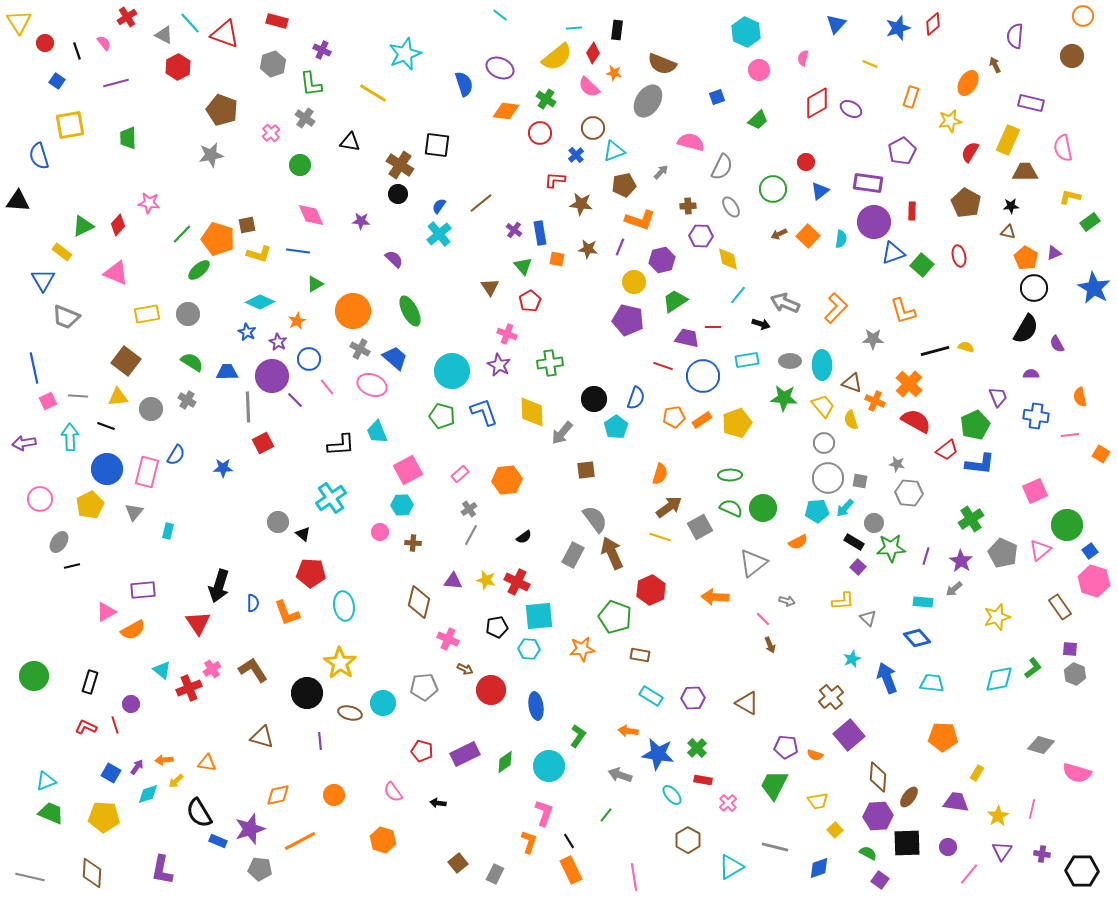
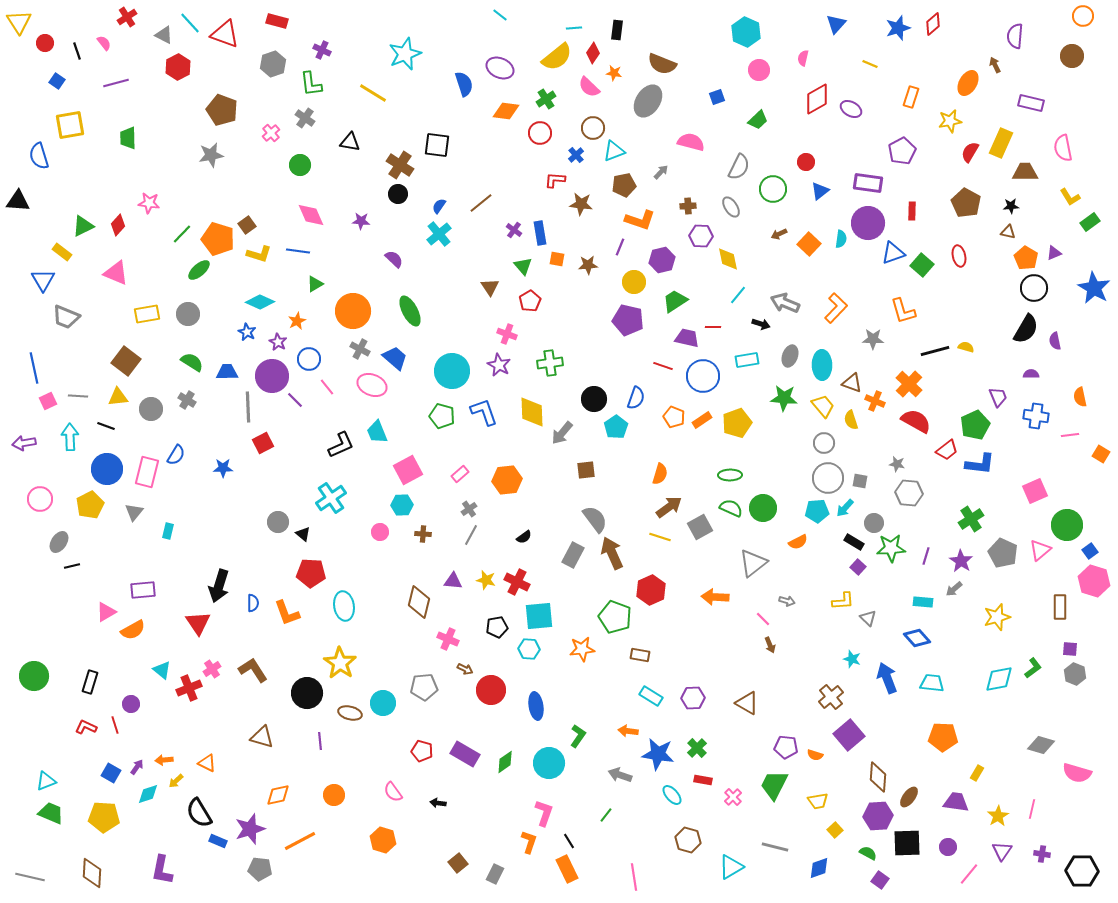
green cross at (546, 99): rotated 24 degrees clockwise
red diamond at (817, 103): moved 4 px up
yellow rectangle at (1008, 140): moved 7 px left, 3 px down
gray semicircle at (722, 167): moved 17 px right
yellow L-shape at (1070, 197): rotated 135 degrees counterclockwise
purple circle at (874, 222): moved 6 px left, 1 px down
brown square at (247, 225): rotated 24 degrees counterclockwise
orange square at (808, 236): moved 1 px right, 8 px down
brown star at (588, 249): moved 16 px down; rotated 12 degrees counterclockwise
purple semicircle at (1057, 344): moved 2 px left, 3 px up; rotated 18 degrees clockwise
gray ellipse at (790, 361): moved 5 px up; rotated 70 degrees counterclockwise
orange pentagon at (674, 417): rotated 30 degrees clockwise
black L-shape at (341, 445): rotated 20 degrees counterclockwise
brown cross at (413, 543): moved 10 px right, 9 px up
brown rectangle at (1060, 607): rotated 35 degrees clockwise
cyan star at (852, 659): rotated 30 degrees counterclockwise
purple rectangle at (465, 754): rotated 56 degrees clockwise
orange triangle at (207, 763): rotated 18 degrees clockwise
cyan circle at (549, 766): moved 3 px up
pink cross at (728, 803): moved 5 px right, 6 px up
brown hexagon at (688, 840): rotated 15 degrees counterclockwise
orange rectangle at (571, 870): moved 4 px left, 1 px up
